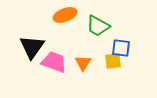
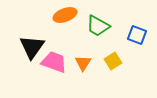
blue square: moved 16 px right, 13 px up; rotated 12 degrees clockwise
yellow square: rotated 24 degrees counterclockwise
